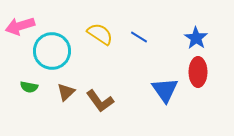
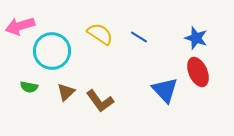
blue star: rotated 15 degrees counterclockwise
red ellipse: rotated 24 degrees counterclockwise
blue triangle: rotated 8 degrees counterclockwise
